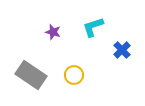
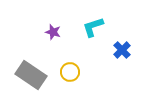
yellow circle: moved 4 px left, 3 px up
